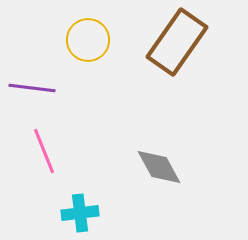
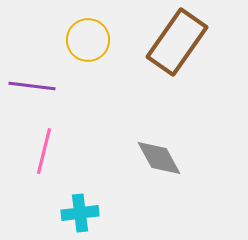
purple line: moved 2 px up
pink line: rotated 36 degrees clockwise
gray diamond: moved 9 px up
